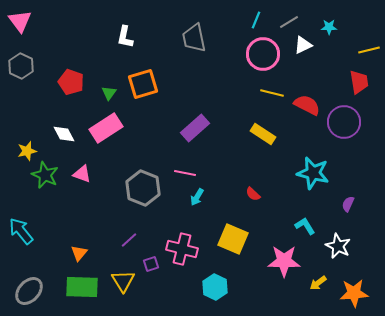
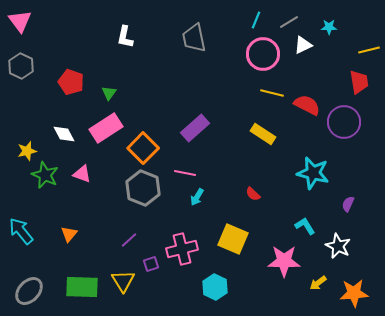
orange square at (143, 84): moved 64 px down; rotated 28 degrees counterclockwise
pink cross at (182, 249): rotated 28 degrees counterclockwise
orange triangle at (79, 253): moved 10 px left, 19 px up
